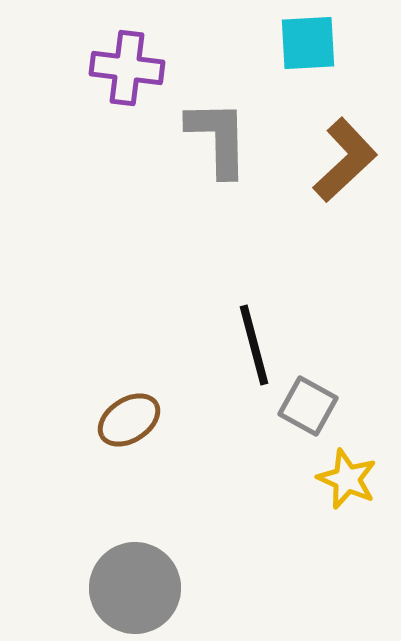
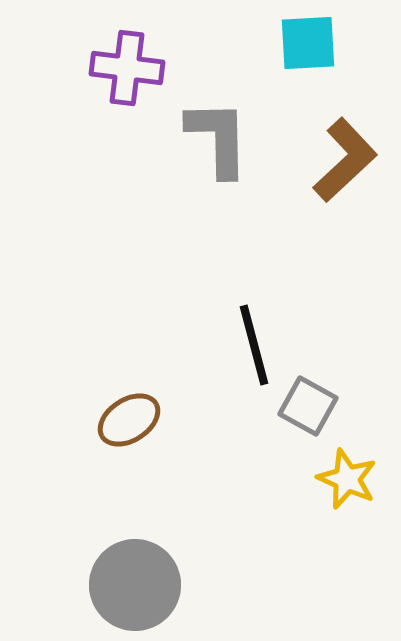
gray circle: moved 3 px up
